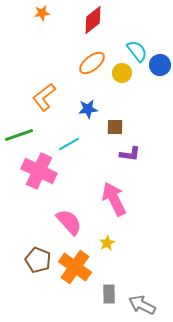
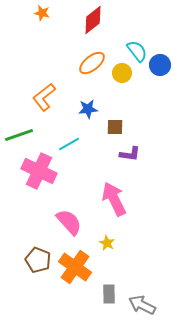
orange star: rotated 21 degrees clockwise
yellow star: rotated 14 degrees counterclockwise
